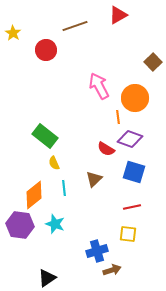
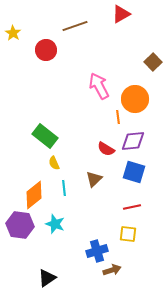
red triangle: moved 3 px right, 1 px up
orange circle: moved 1 px down
purple diamond: moved 3 px right, 2 px down; rotated 25 degrees counterclockwise
